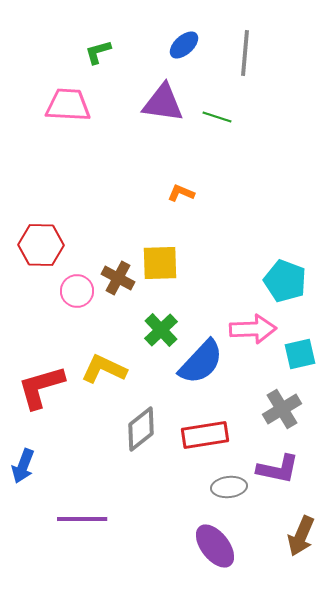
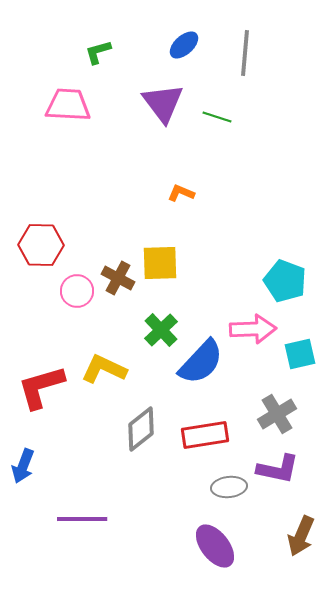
purple triangle: rotated 45 degrees clockwise
gray cross: moved 5 px left, 5 px down
